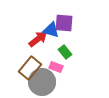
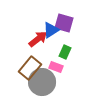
purple square: rotated 12 degrees clockwise
blue triangle: rotated 48 degrees counterclockwise
green rectangle: rotated 64 degrees clockwise
